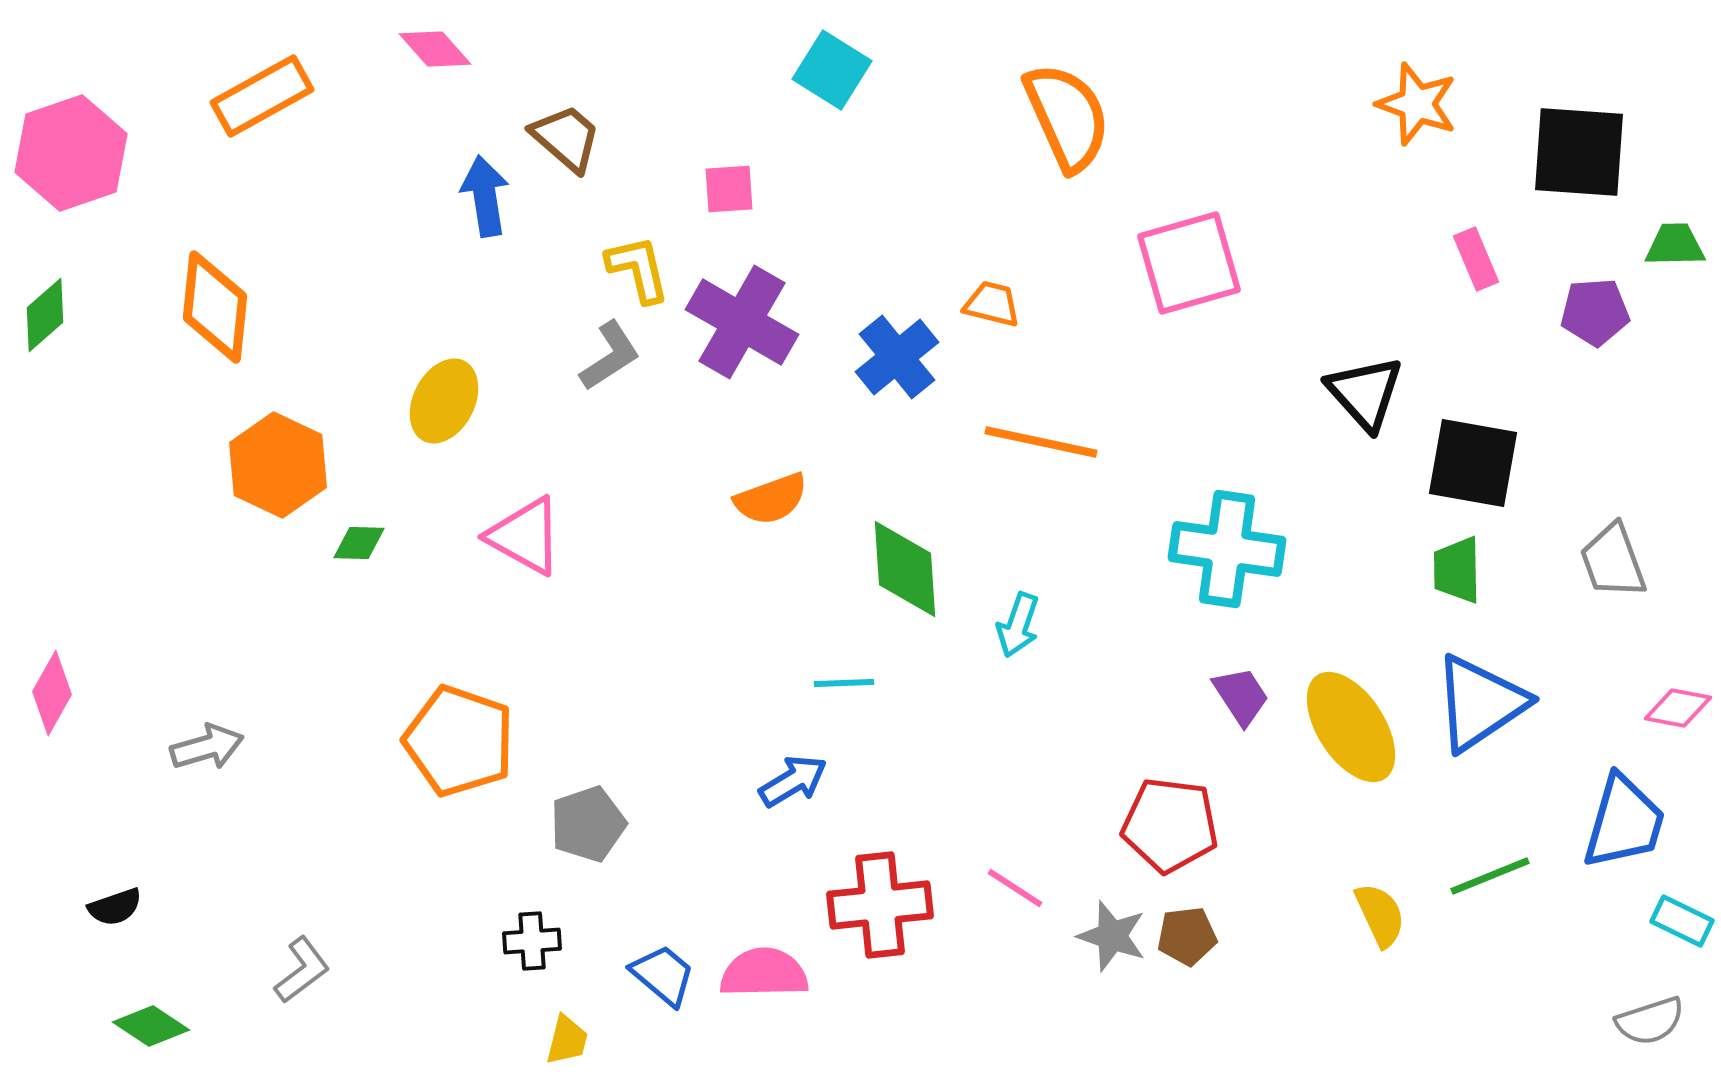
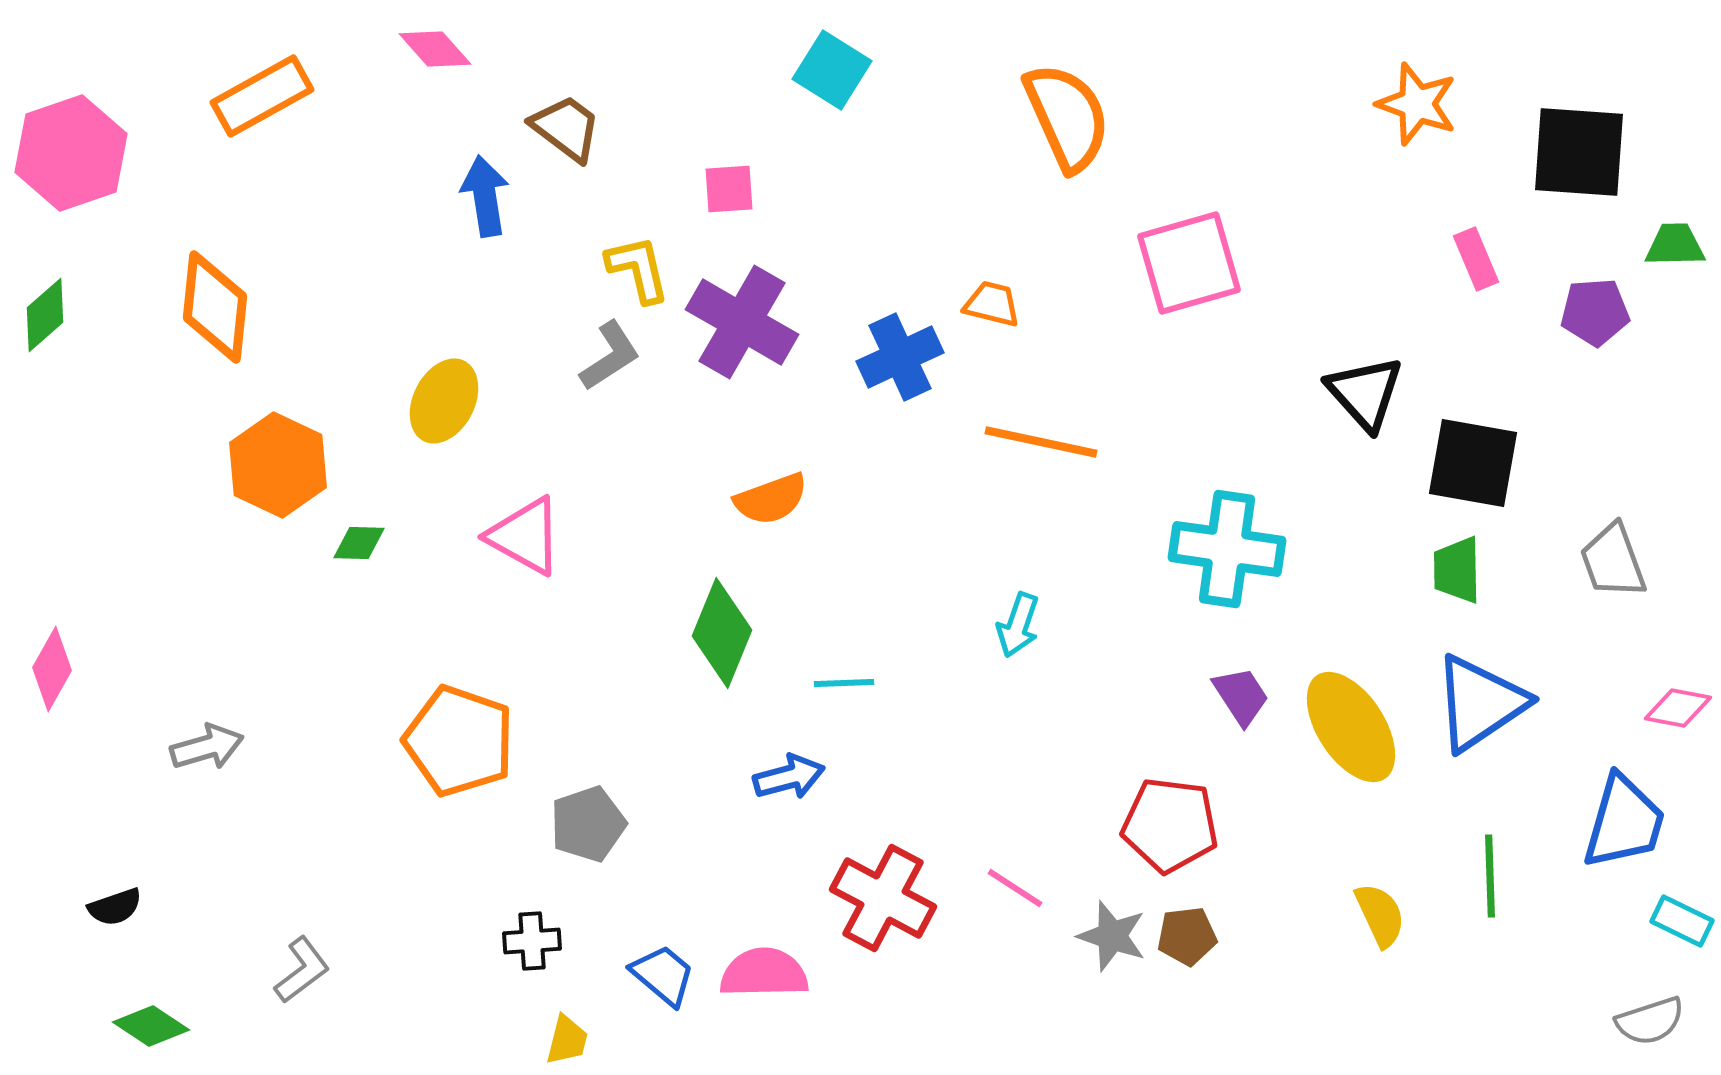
brown trapezoid at (566, 138): moved 10 px up; rotated 4 degrees counterclockwise
blue cross at (897, 357): moved 3 px right; rotated 14 degrees clockwise
green diamond at (905, 569): moved 183 px left, 64 px down; rotated 26 degrees clockwise
pink diamond at (52, 693): moved 24 px up
blue arrow at (793, 781): moved 4 px left, 4 px up; rotated 16 degrees clockwise
green line at (1490, 876): rotated 70 degrees counterclockwise
red cross at (880, 905): moved 3 px right, 7 px up; rotated 34 degrees clockwise
